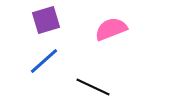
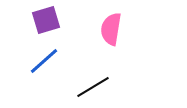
pink semicircle: rotated 60 degrees counterclockwise
black line: rotated 56 degrees counterclockwise
